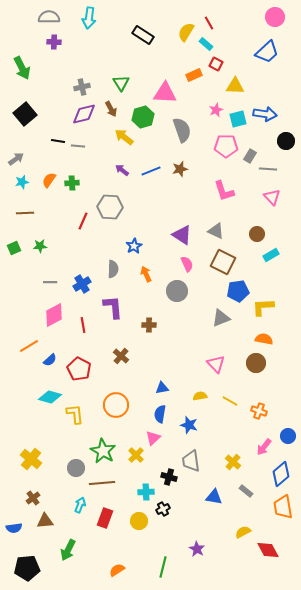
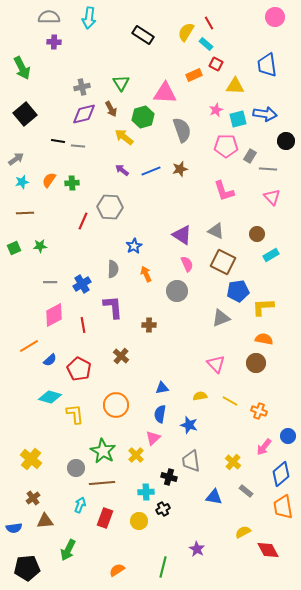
blue trapezoid at (267, 52): moved 13 px down; rotated 125 degrees clockwise
